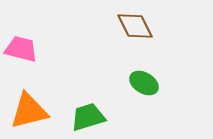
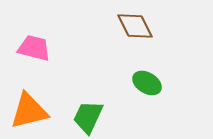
pink trapezoid: moved 13 px right, 1 px up
green ellipse: moved 3 px right
green trapezoid: rotated 48 degrees counterclockwise
